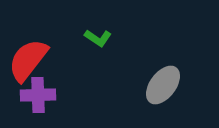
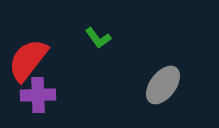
green L-shape: rotated 20 degrees clockwise
